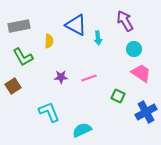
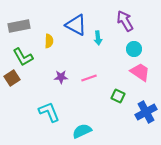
pink trapezoid: moved 1 px left, 1 px up
brown square: moved 1 px left, 8 px up
cyan semicircle: moved 1 px down
